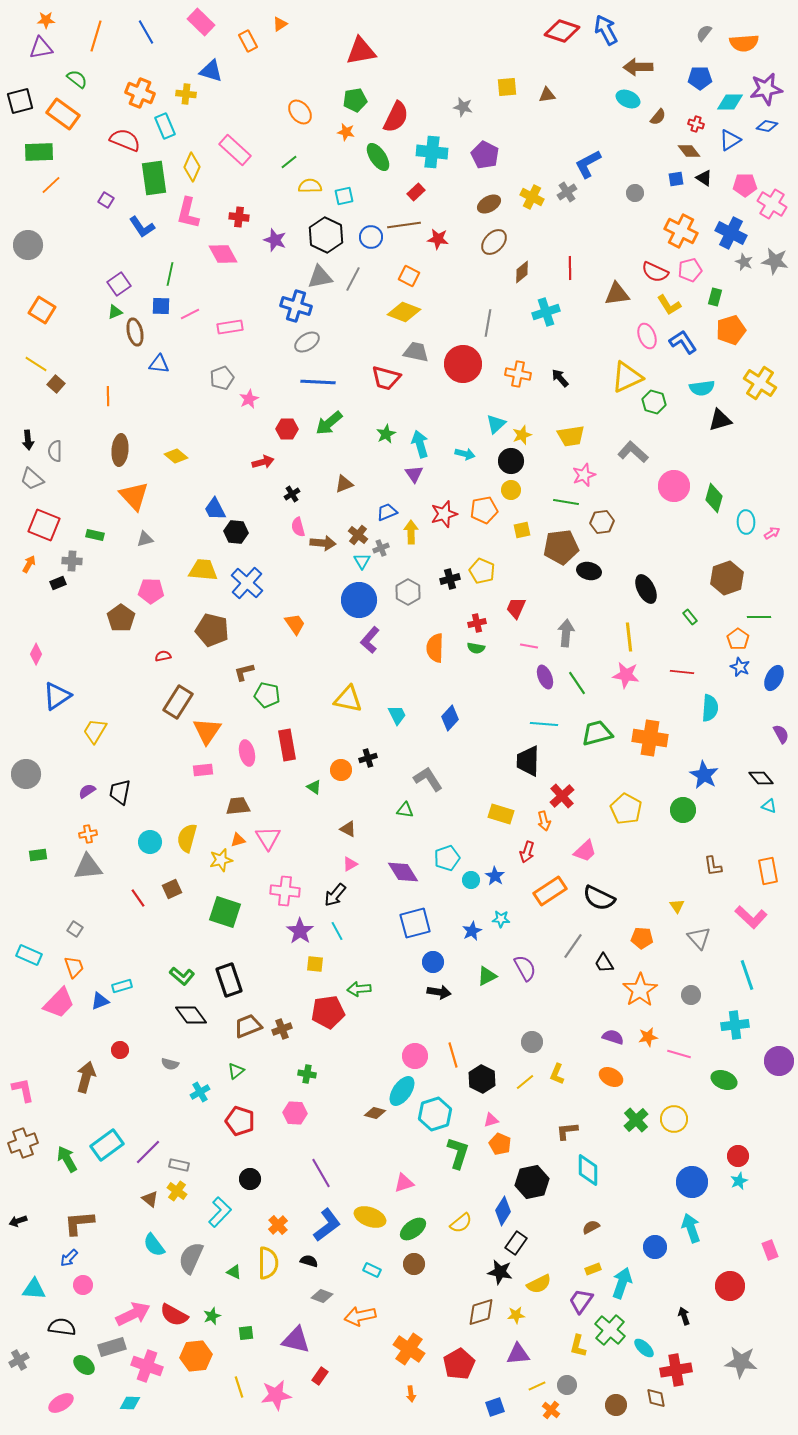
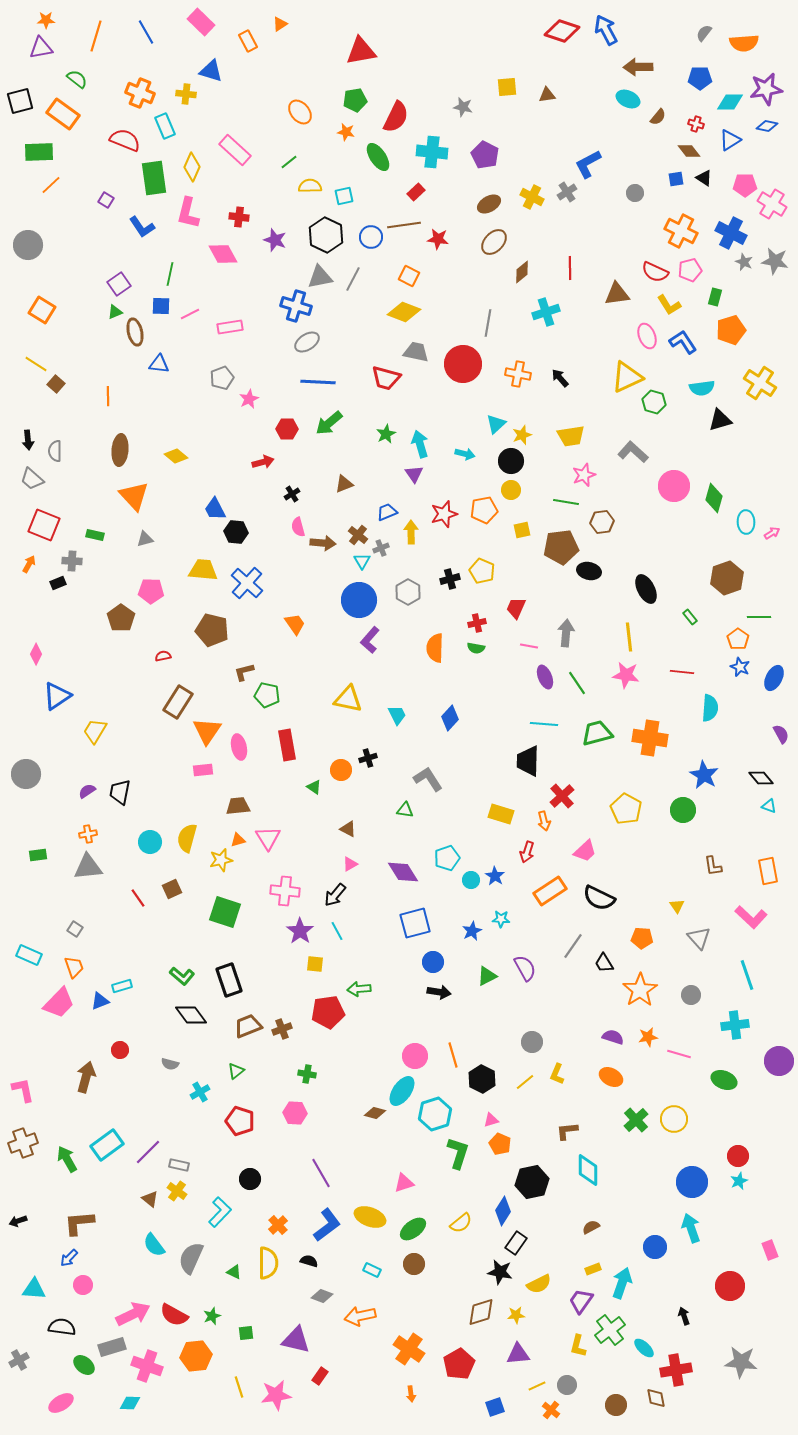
pink ellipse at (247, 753): moved 8 px left, 6 px up
green cross at (610, 1330): rotated 12 degrees clockwise
